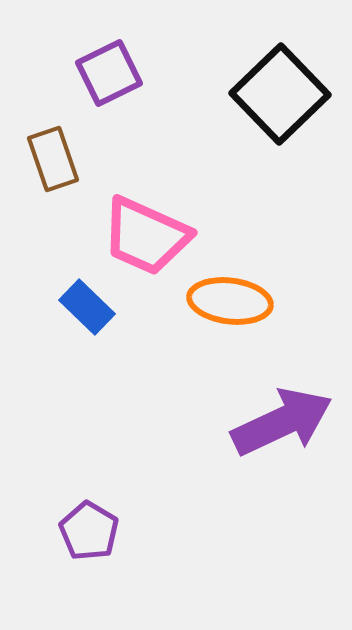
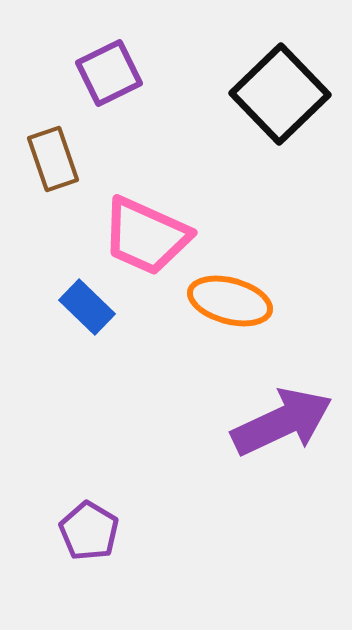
orange ellipse: rotated 8 degrees clockwise
